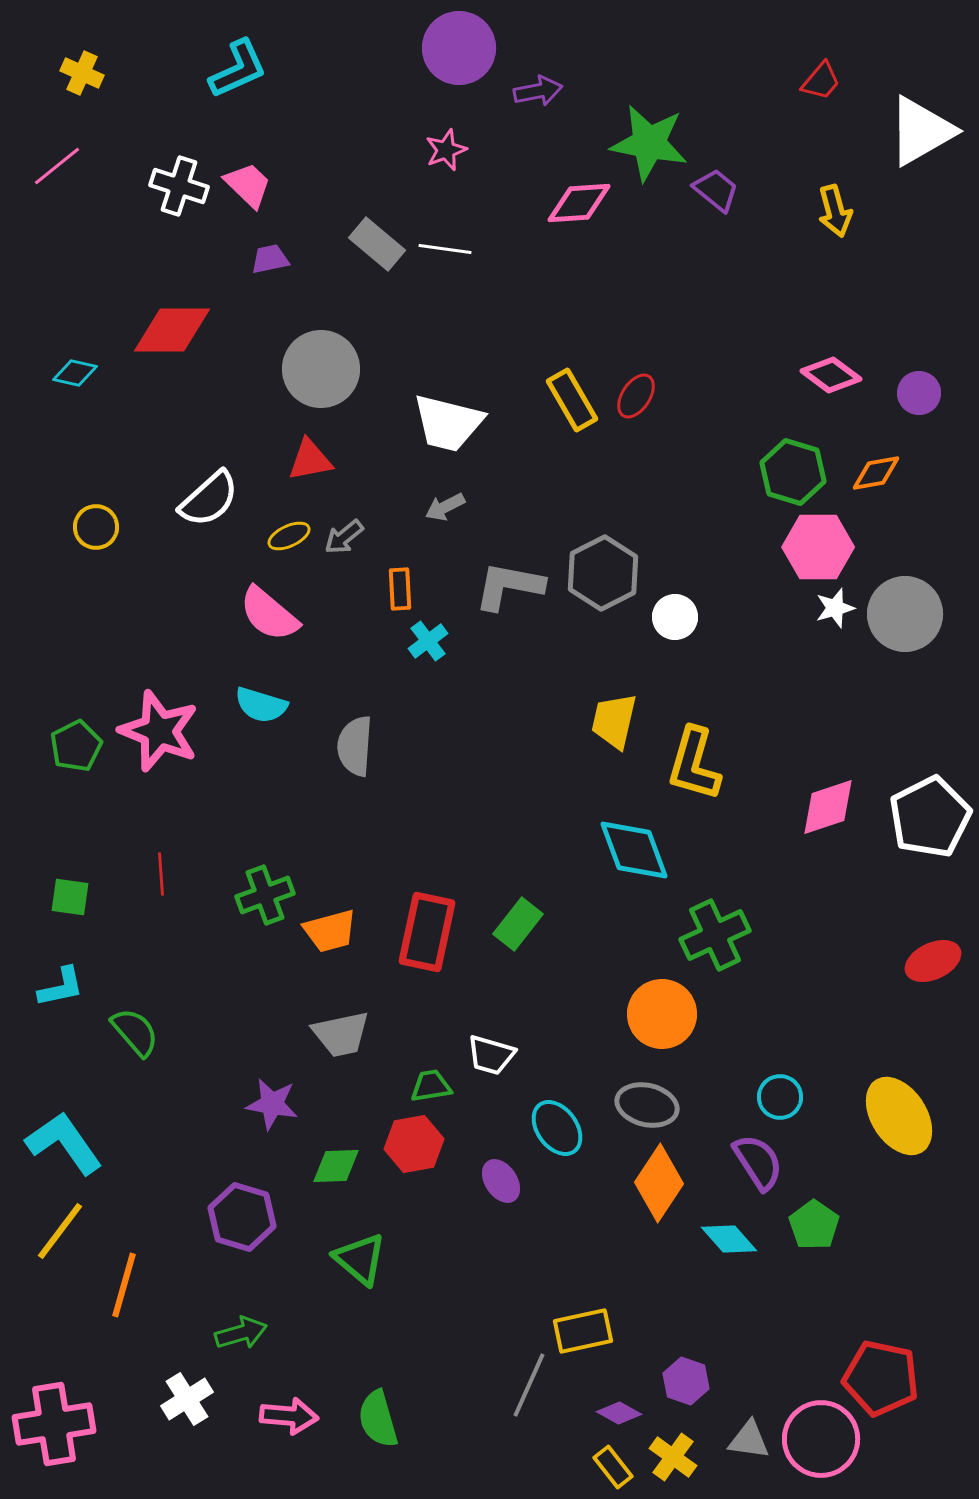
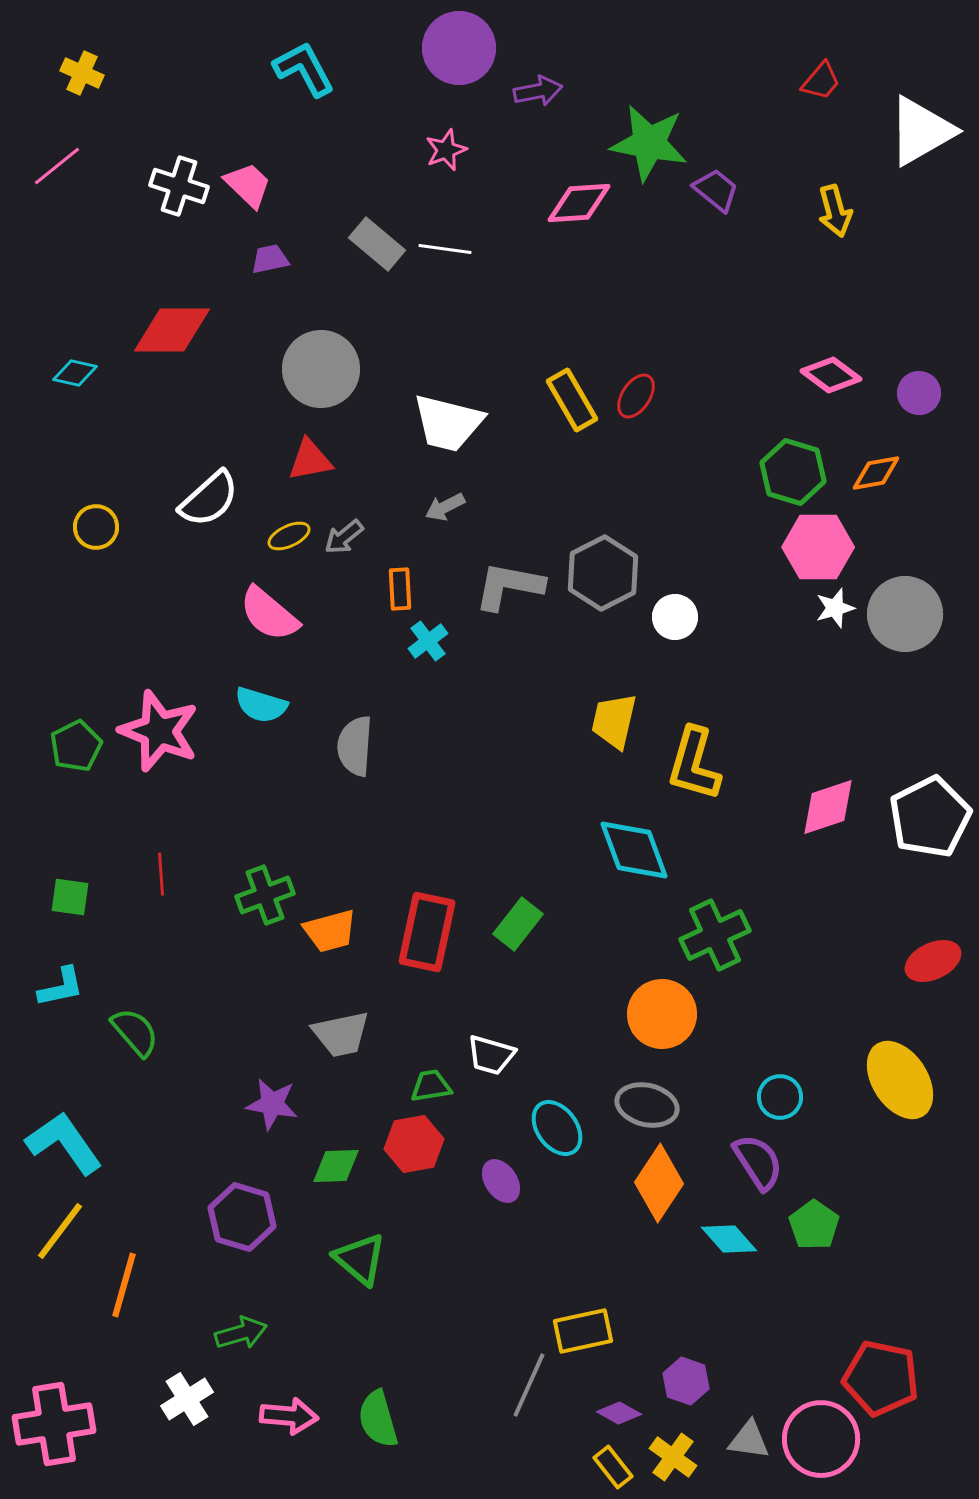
cyan L-shape at (238, 69): moved 66 px right; rotated 94 degrees counterclockwise
yellow ellipse at (899, 1116): moved 1 px right, 36 px up
